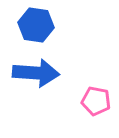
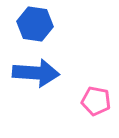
blue hexagon: moved 1 px left, 1 px up
